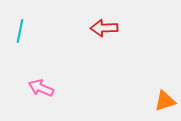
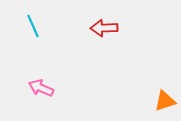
cyan line: moved 13 px right, 5 px up; rotated 35 degrees counterclockwise
